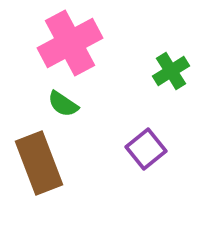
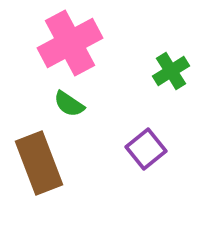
green semicircle: moved 6 px right
